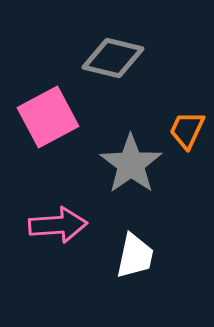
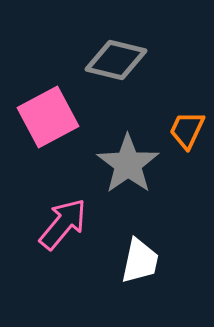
gray diamond: moved 3 px right, 2 px down
gray star: moved 3 px left
pink arrow: moved 5 px right, 1 px up; rotated 46 degrees counterclockwise
white trapezoid: moved 5 px right, 5 px down
